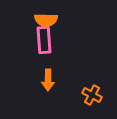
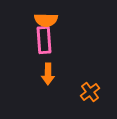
orange arrow: moved 6 px up
orange cross: moved 2 px left, 3 px up; rotated 24 degrees clockwise
